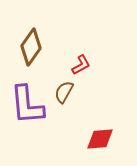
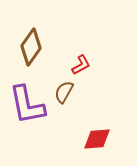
purple L-shape: rotated 6 degrees counterclockwise
red diamond: moved 3 px left
